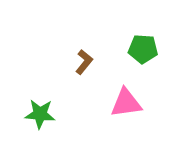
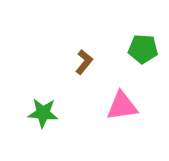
pink triangle: moved 4 px left, 3 px down
green star: moved 3 px right, 1 px up
